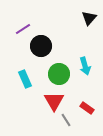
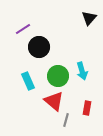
black circle: moved 2 px left, 1 px down
cyan arrow: moved 3 px left, 5 px down
green circle: moved 1 px left, 2 px down
cyan rectangle: moved 3 px right, 2 px down
red triangle: rotated 20 degrees counterclockwise
red rectangle: rotated 64 degrees clockwise
gray line: rotated 48 degrees clockwise
